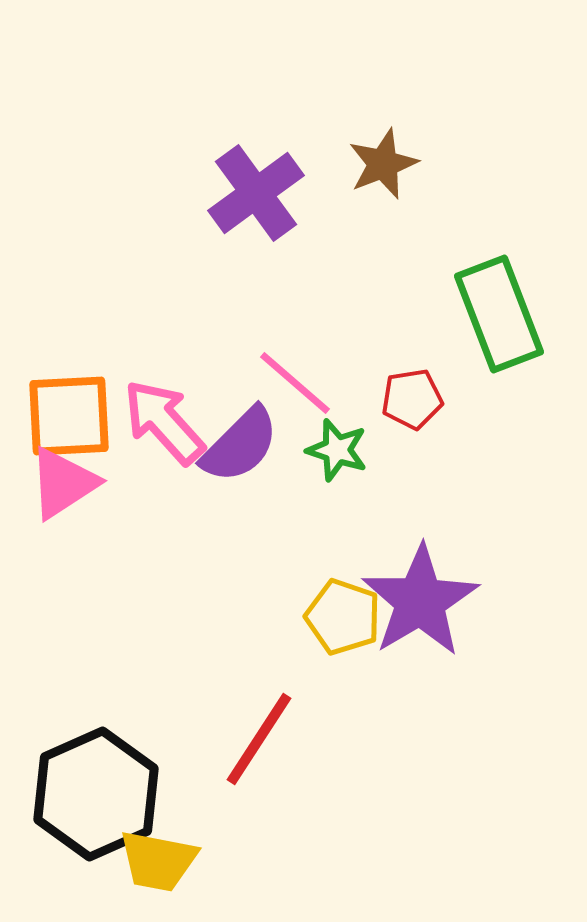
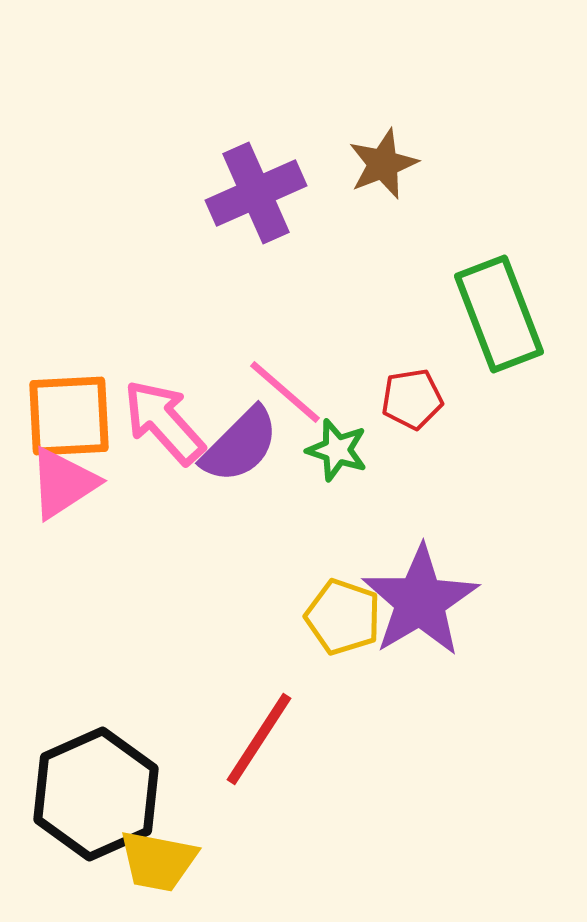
purple cross: rotated 12 degrees clockwise
pink line: moved 10 px left, 9 px down
